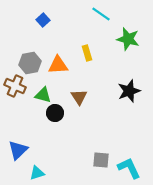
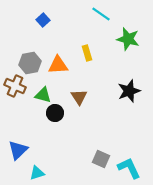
gray square: moved 1 px up; rotated 18 degrees clockwise
